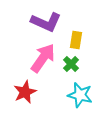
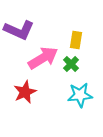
purple L-shape: moved 27 px left, 8 px down
pink arrow: rotated 24 degrees clockwise
cyan star: rotated 20 degrees counterclockwise
